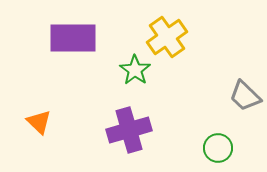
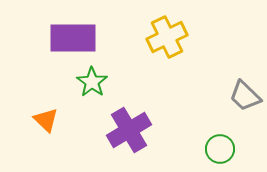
yellow cross: rotated 9 degrees clockwise
green star: moved 43 px left, 12 px down
orange triangle: moved 7 px right, 2 px up
purple cross: rotated 15 degrees counterclockwise
green circle: moved 2 px right, 1 px down
